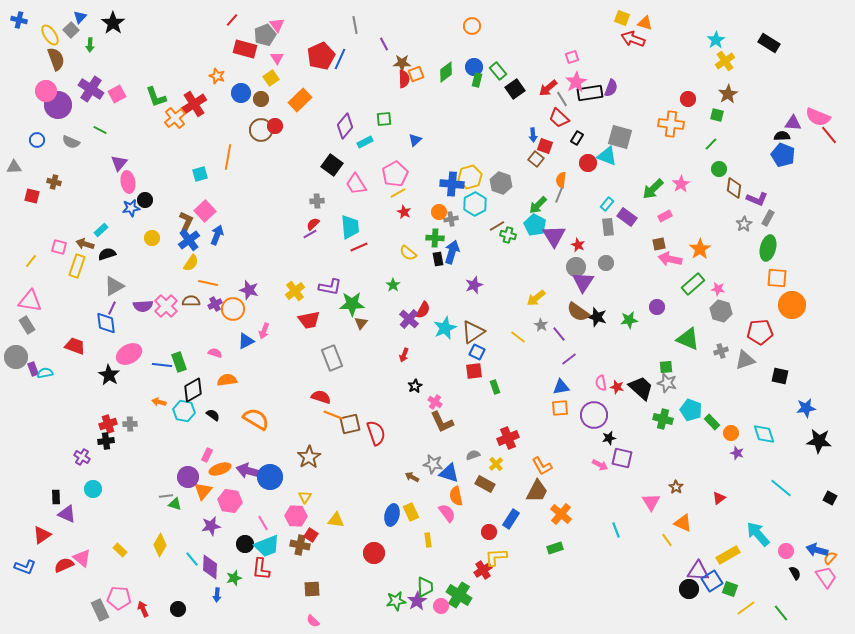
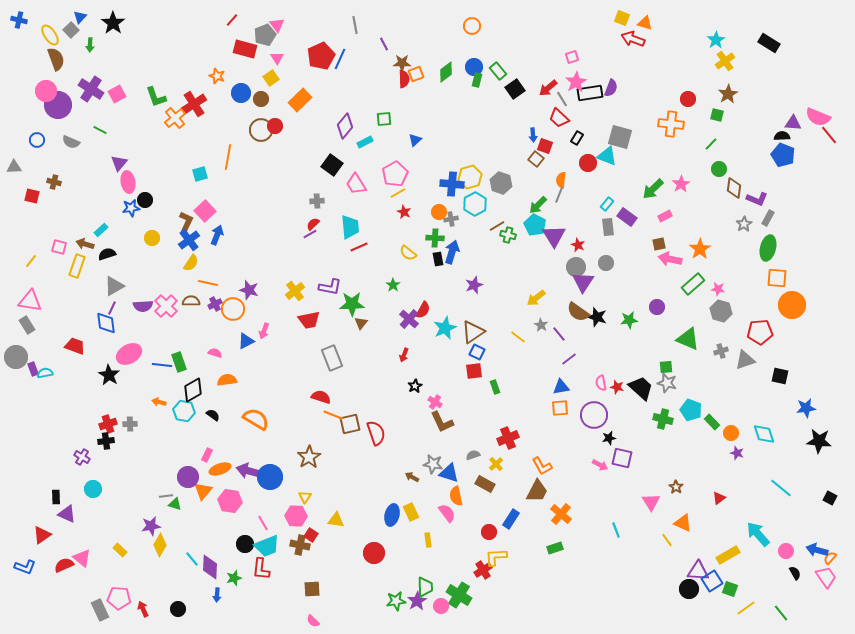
purple star at (211, 526): moved 60 px left
